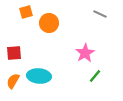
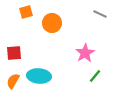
orange circle: moved 3 px right
